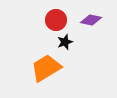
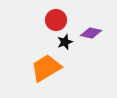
purple diamond: moved 13 px down
